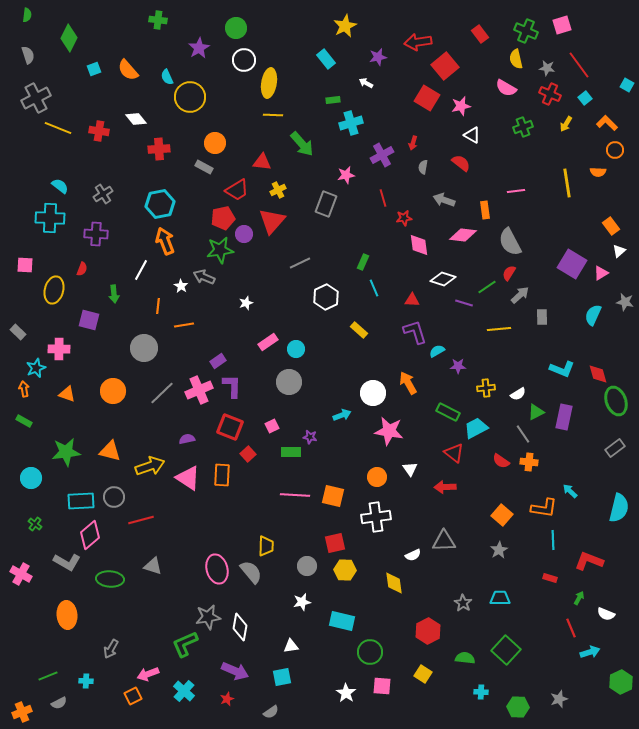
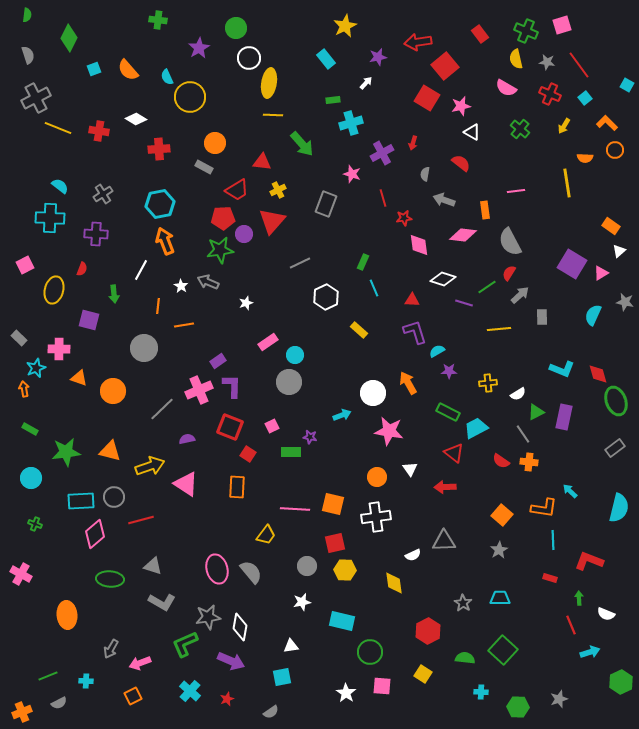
white circle at (244, 60): moved 5 px right, 2 px up
gray star at (547, 68): moved 6 px up
white arrow at (366, 83): rotated 104 degrees clockwise
white diamond at (136, 119): rotated 20 degrees counterclockwise
yellow arrow at (566, 124): moved 2 px left, 2 px down
green cross at (523, 127): moved 3 px left, 2 px down; rotated 30 degrees counterclockwise
white triangle at (472, 135): moved 3 px up
purple cross at (382, 155): moved 2 px up
gray semicircle at (423, 167): moved 2 px right, 7 px down
orange semicircle at (598, 172): moved 13 px left, 14 px up
pink star at (346, 175): moved 6 px right, 1 px up; rotated 30 degrees clockwise
red pentagon at (223, 218): rotated 10 degrees clockwise
orange rectangle at (611, 226): rotated 18 degrees counterclockwise
pink square at (25, 265): rotated 30 degrees counterclockwise
gray arrow at (204, 277): moved 4 px right, 5 px down
gray rectangle at (18, 332): moved 1 px right, 6 px down
cyan circle at (296, 349): moved 1 px left, 6 px down
purple star at (458, 366): moved 9 px left, 5 px down
yellow cross at (486, 388): moved 2 px right, 5 px up
gray line at (162, 393): moved 16 px down
orange triangle at (67, 394): moved 12 px right, 16 px up
green rectangle at (24, 421): moved 6 px right, 8 px down
red square at (248, 454): rotated 14 degrees counterclockwise
orange rectangle at (222, 475): moved 15 px right, 12 px down
pink triangle at (188, 478): moved 2 px left, 6 px down
pink line at (295, 495): moved 14 px down
orange square at (333, 496): moved 8 px down
green cross at (35, 524): rotated 16 degrees counterclockwise
pink diamond at (90, 535): moved 5 px right, 1 px up
yellow trapezoid at (266, 546): moved 11 px up; rotated 35 degrees clockwise
gray L-shape at (67, 562): moved 95 px right, 40 px down
green arrow at (579, 598): rotated 32 degrees counterclockwise
red line at (571, 628): moved 3 px up
green square at (506, 650): moved 3 px left
purple arrow at (235, 671): moved 4 px left, 10 px up
pink arrow at (148, 674): moved 8 px left, 11 px up
cyan cross at (184, 691): moved 6 px right
